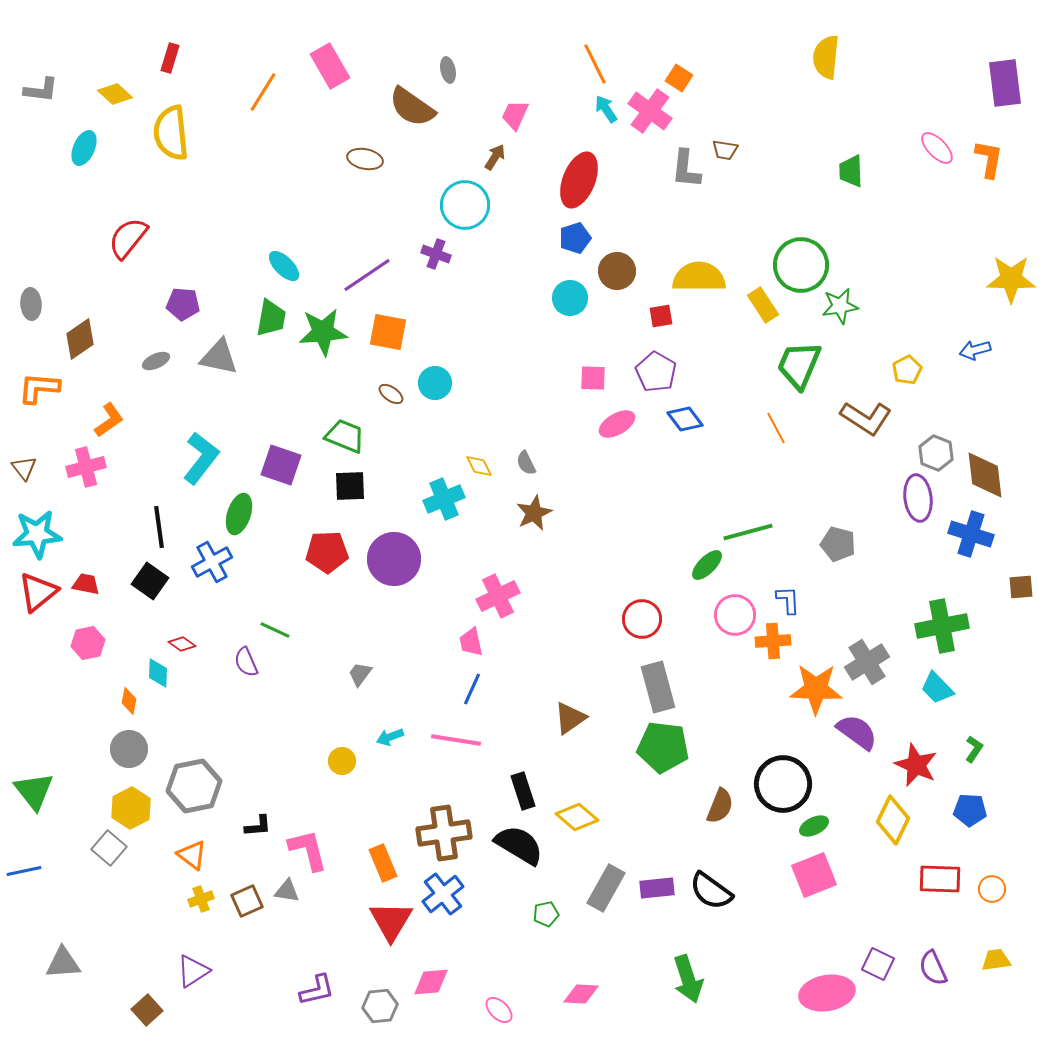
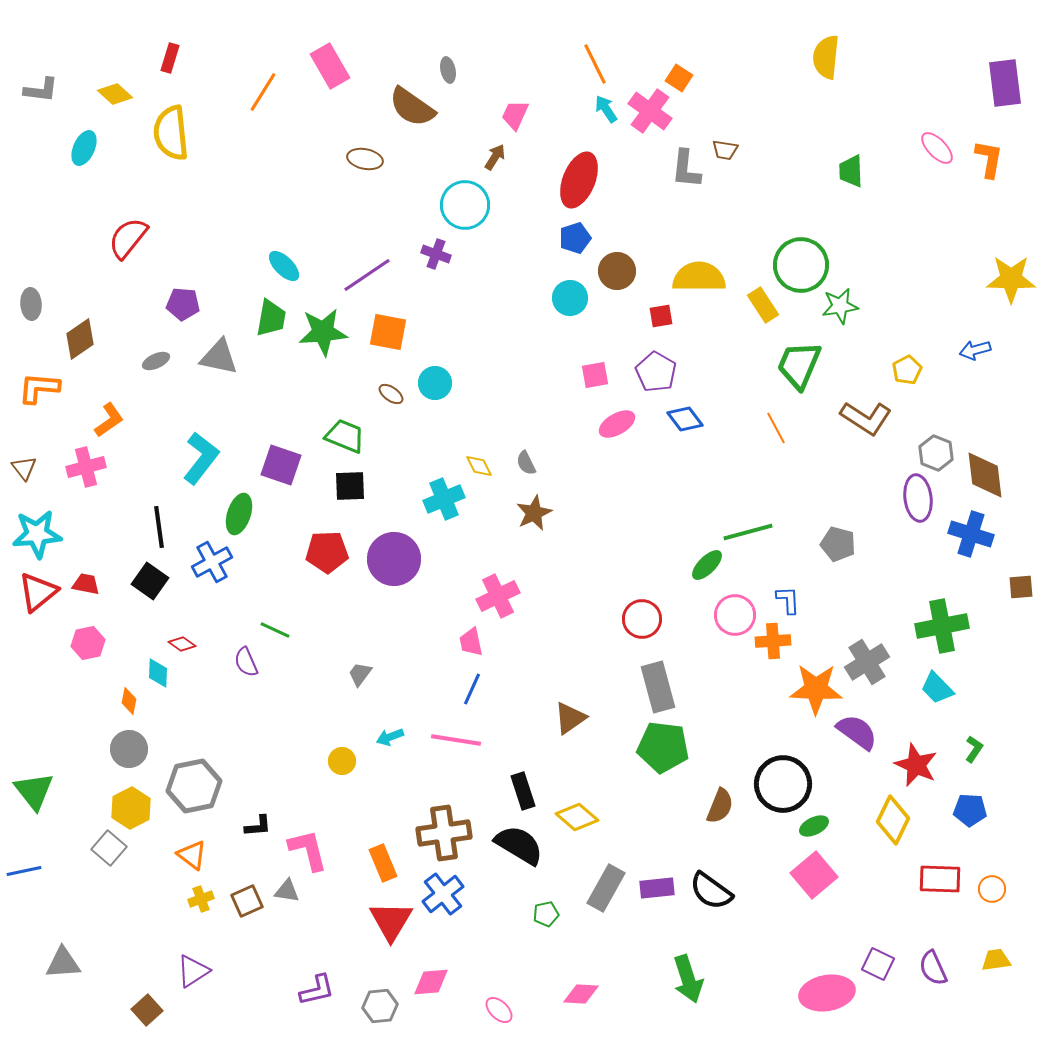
pink square at (593, 378): moved 2 px right, 3 px up; rotated 12 degrees counterclockwise
pink square at (814, 875): rotated 18 degrees counterclockwise
